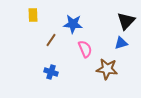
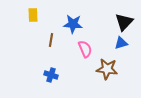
black triangle: moved 2 px left, 1 px down
brown line: rotated 24 degrees counterclockwise
blue cross: moved 3 px down
